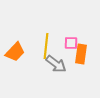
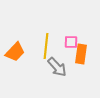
pink square: moved 1 px up
gray arrow: moved 1 px right, 3 px down; rotated 10 degrees clockwise
